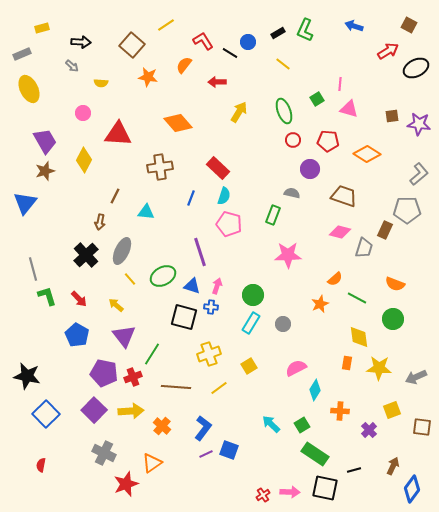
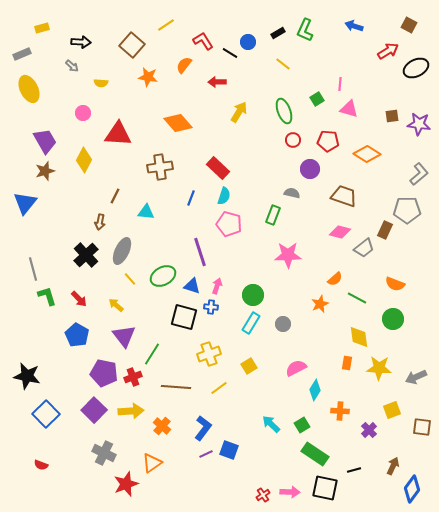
gray trapezoid at (364, 248): rotated 35 degrees clockwise
red semicircle at (41, 465): rotated 80 degrees counterclockwise
